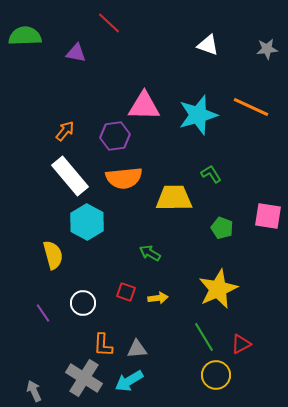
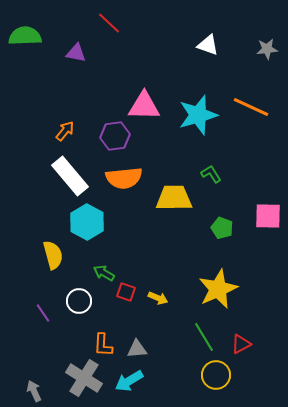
pink square: rotated 8 degrees counterclockwise
green arrow: moved 46 px left, 20 px down
yellow arrow: rotated 30 degrees clockwise
white circle: moved 4 px left, 2 px up
